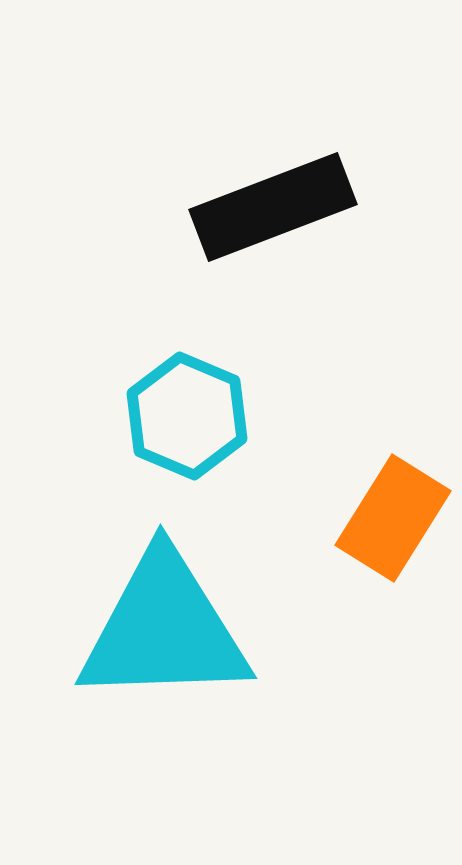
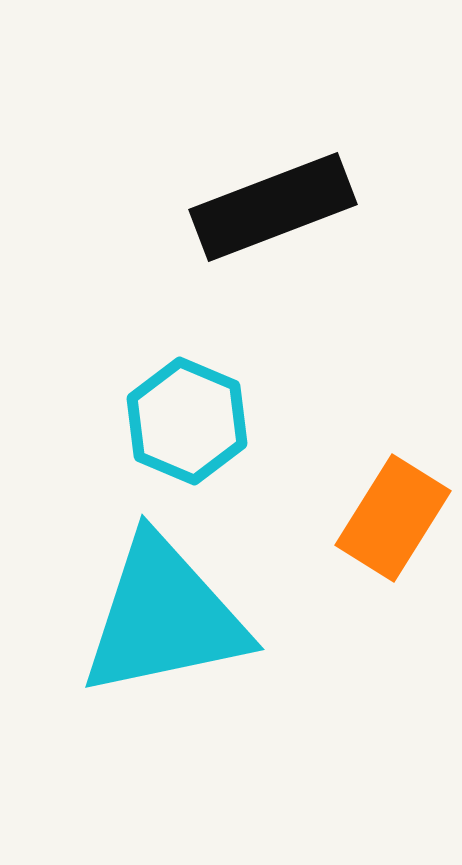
cyan hexagon: moved 5 px down
cyan triangle: moved 12 px up; rotated 10 degrees counterclockwise
